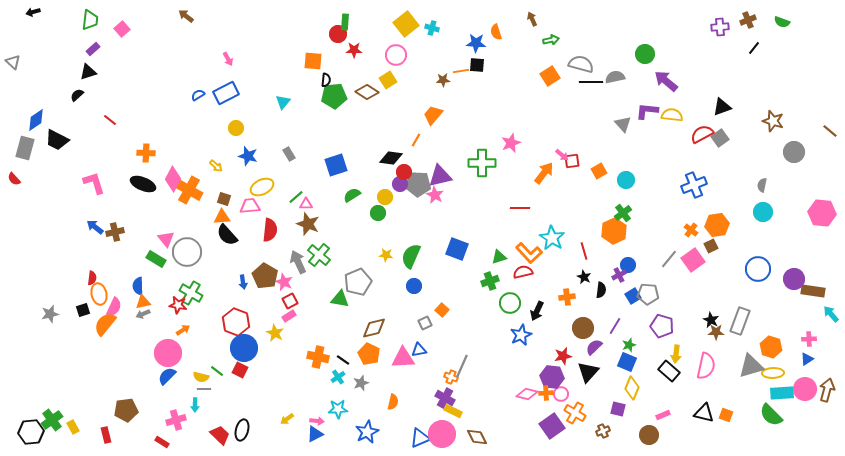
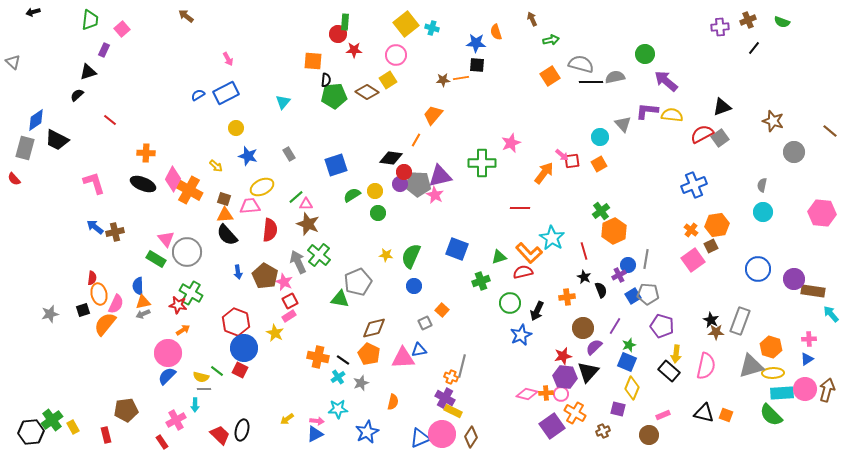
purple rectangle at (93, 49): moved 11 px right, 1 px down; rotated 24 degrees counterclockwise
orange line at (461, 71): moved 7 px down
orange square at (599, 171): moved 7 px up
cyan circle at (626, 180): moved 26 px left, 43 px up
yellow circle at (385, 197): moved 10 px left, 6 px up
green cross at (623, 213): moved 22 px left, 2 px up
orange triangle at (222, 217): moved 3 px right, 2 px up
gray line at (669, 259): moved 23 px left; rotated 30 degrees counterclockwise
green cross at (490, 281): moved 9 px left
blue arrow at (243, 282): moved 5 px left, 10 px up
black semicircle at (601, 290): rotated 28 degrees counterclockwise
pink semicircle at (114, 307): moved 2 px right, 3 px up
gray line at (462, 366): rotated 10 degrees counterclockwise
purple hexagon at (552, 377): moved 13 px right
pink cross at (176, 420): rotated 12 degrees counterclockwise
brown diamond at (477, 437): moved 6 px left; rotated 60 degrees clockwise
red rectangle at (162, 442): rotated 24 degrees clockwise
